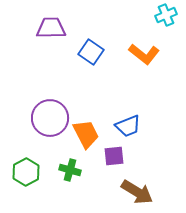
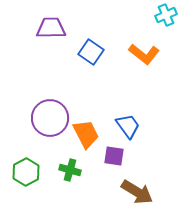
blue trapezoid: rotated 104 degrees counterclockwise
purple square: rotated 15 degrees clockwise
